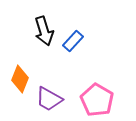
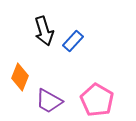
orange diamond: moved 2 px up
purple trapezoid: moved 2 px down
